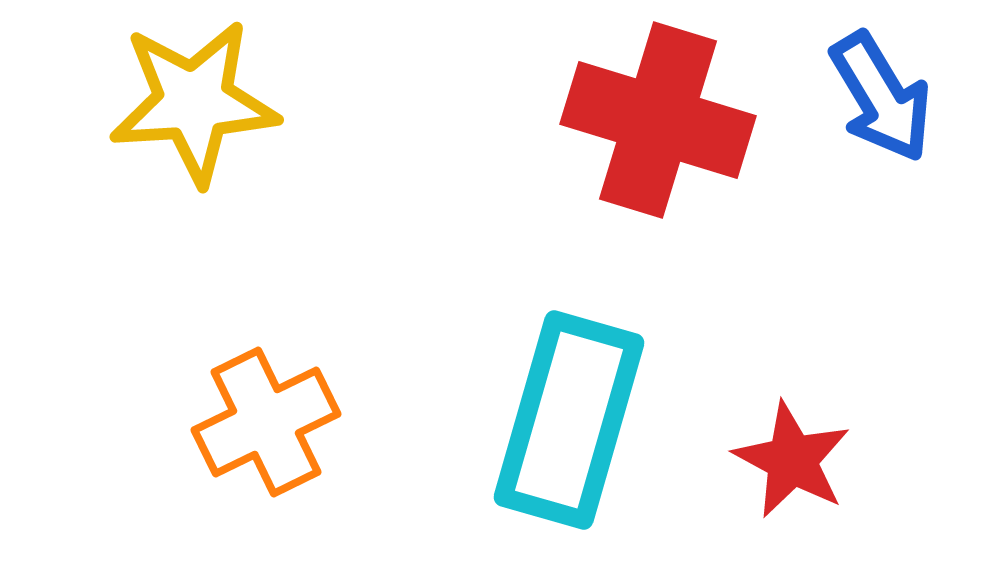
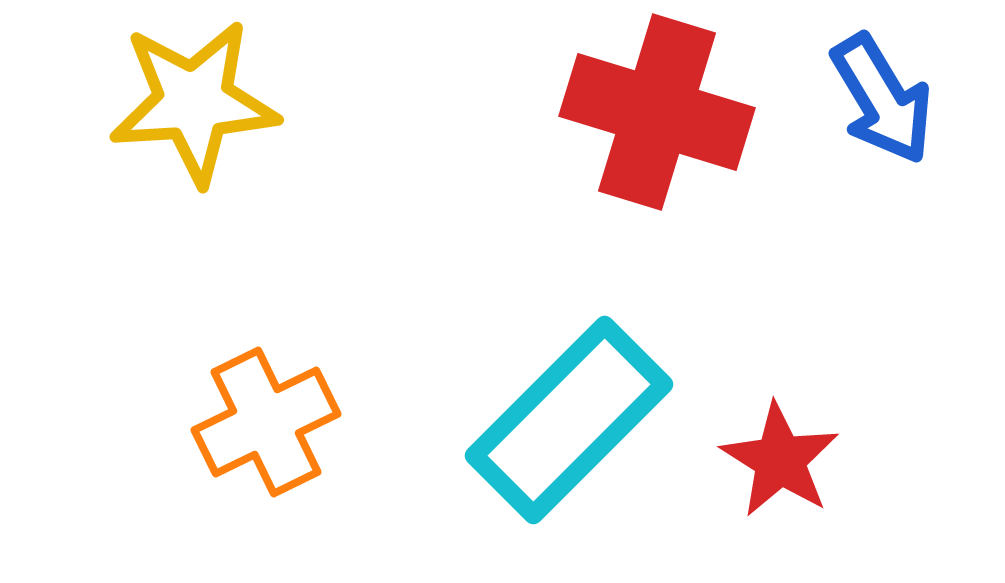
blue arrow: moved 1 px right, 2 px down
red cross: moved 1 px left, 8 px up
cyan rectangle: rotated 29 degrees clockwise
red star: moved 12 px left; rotated 4 degrees clockwise
